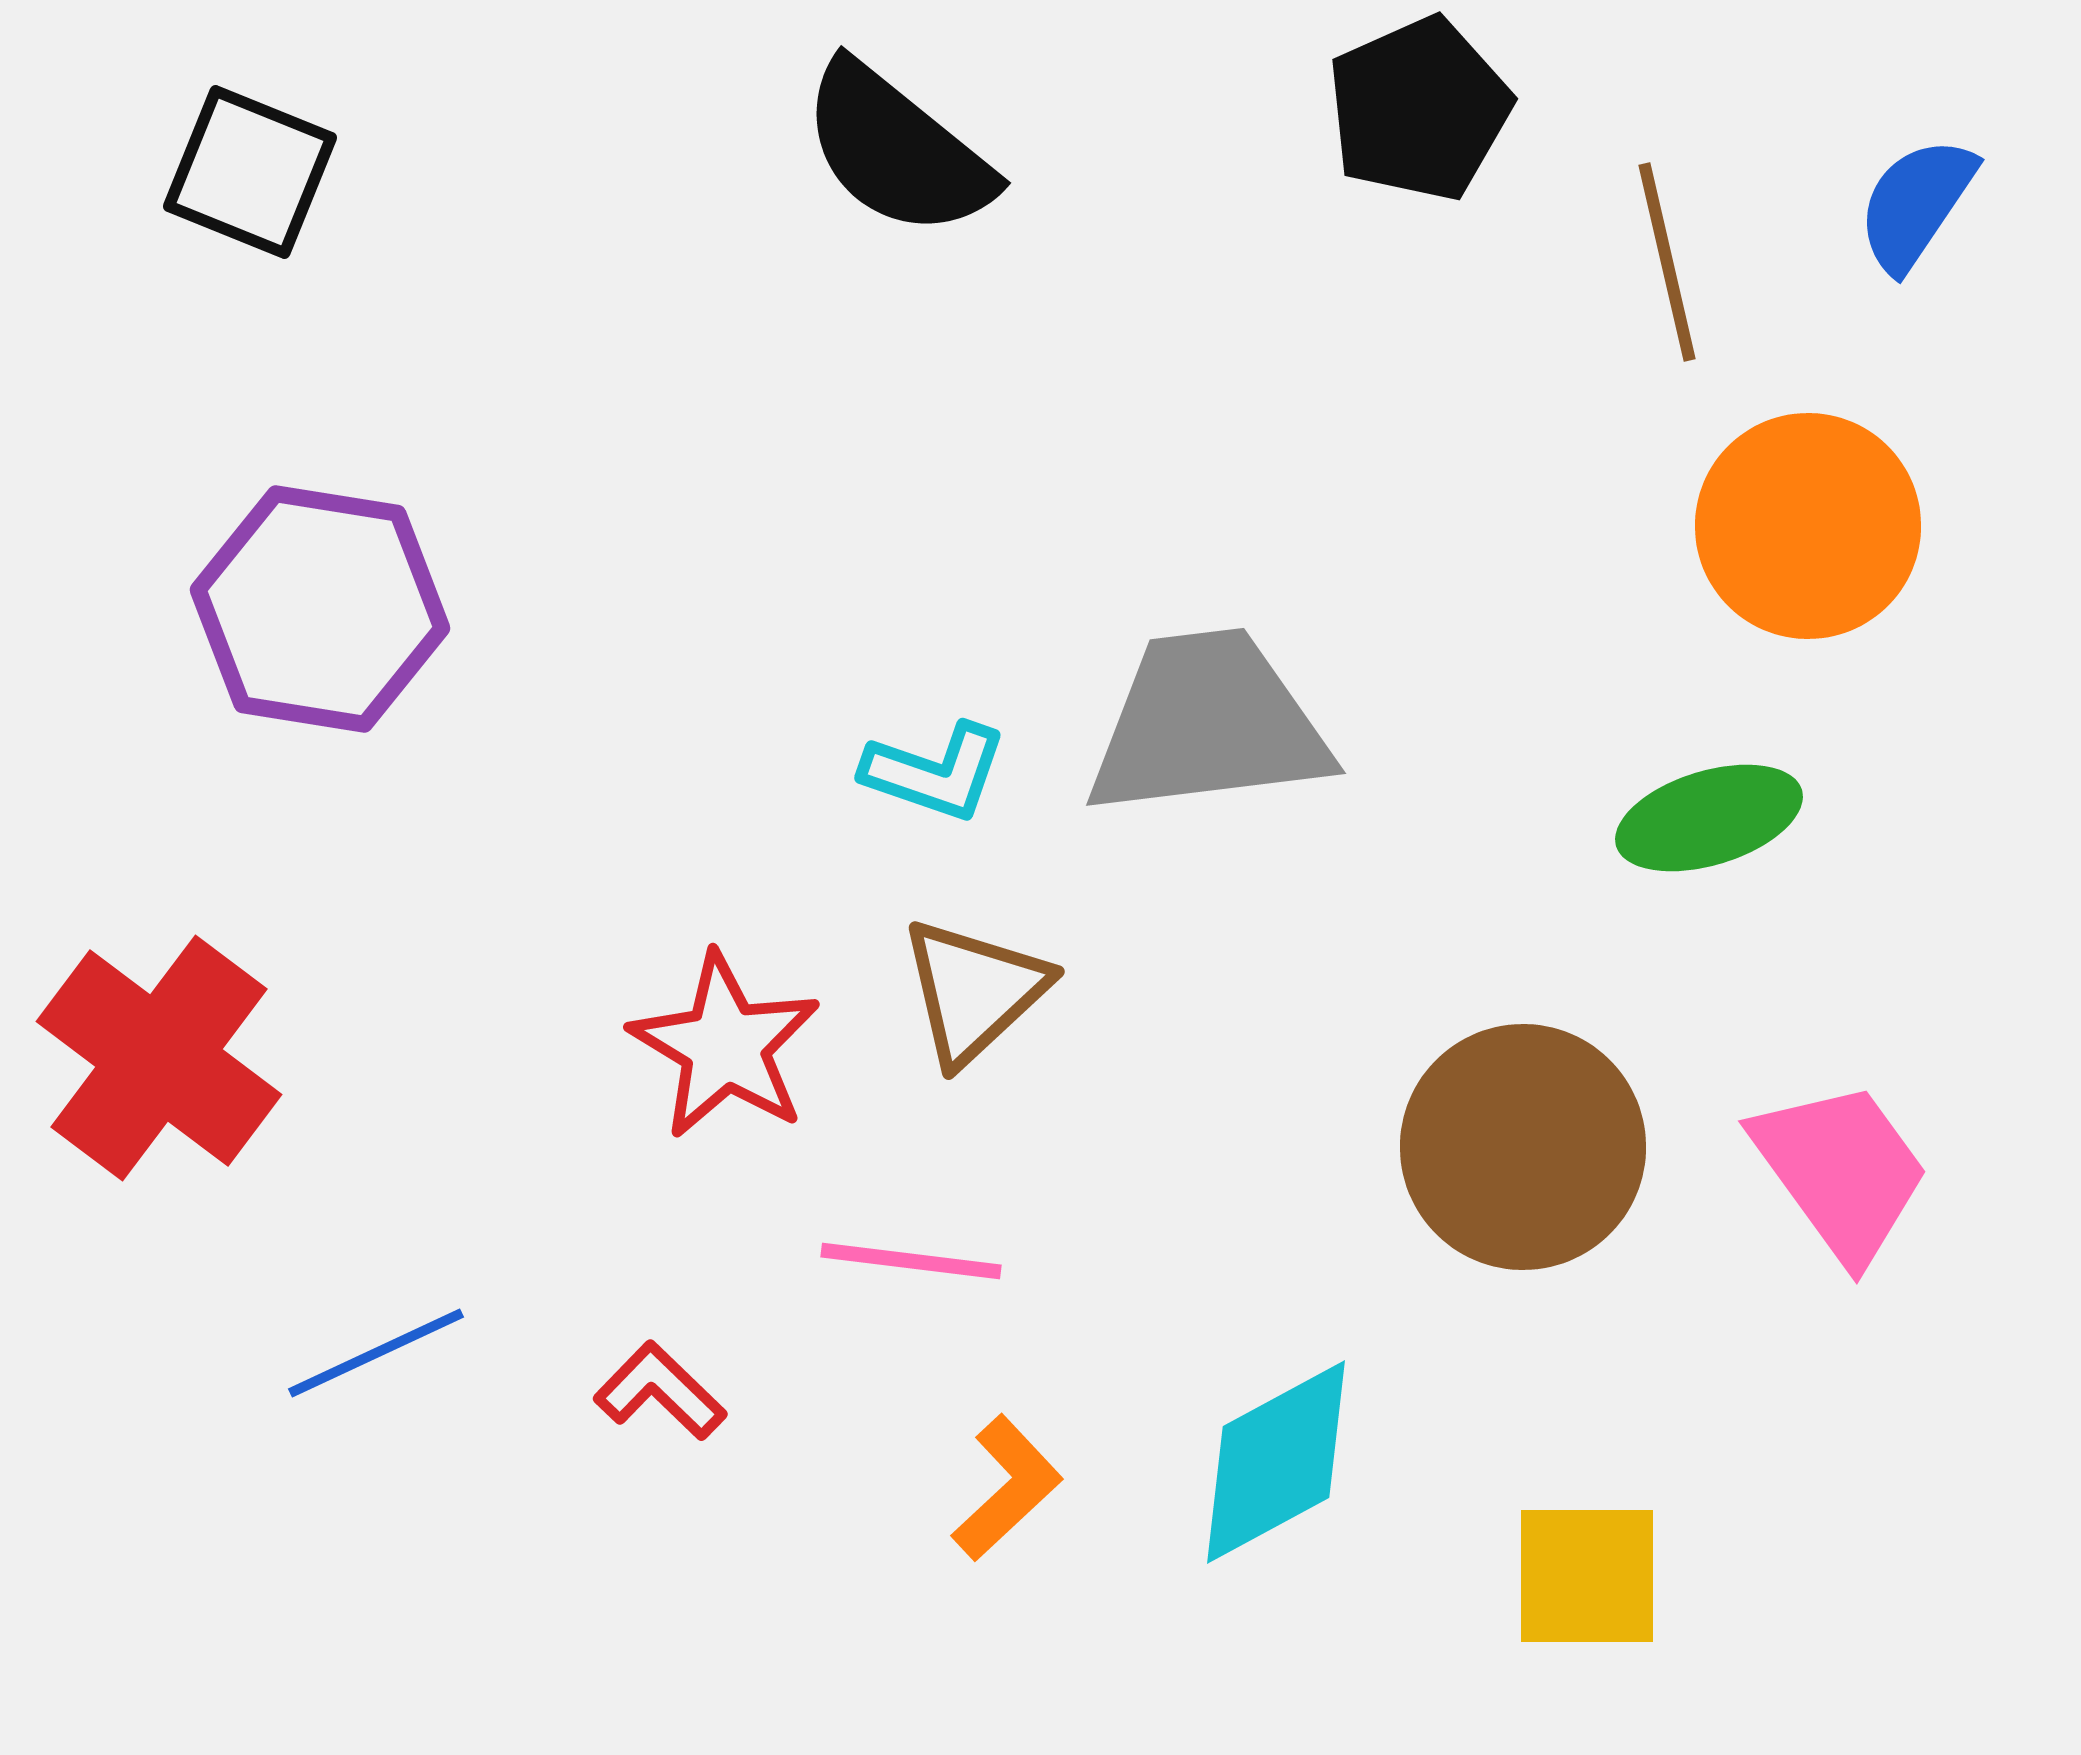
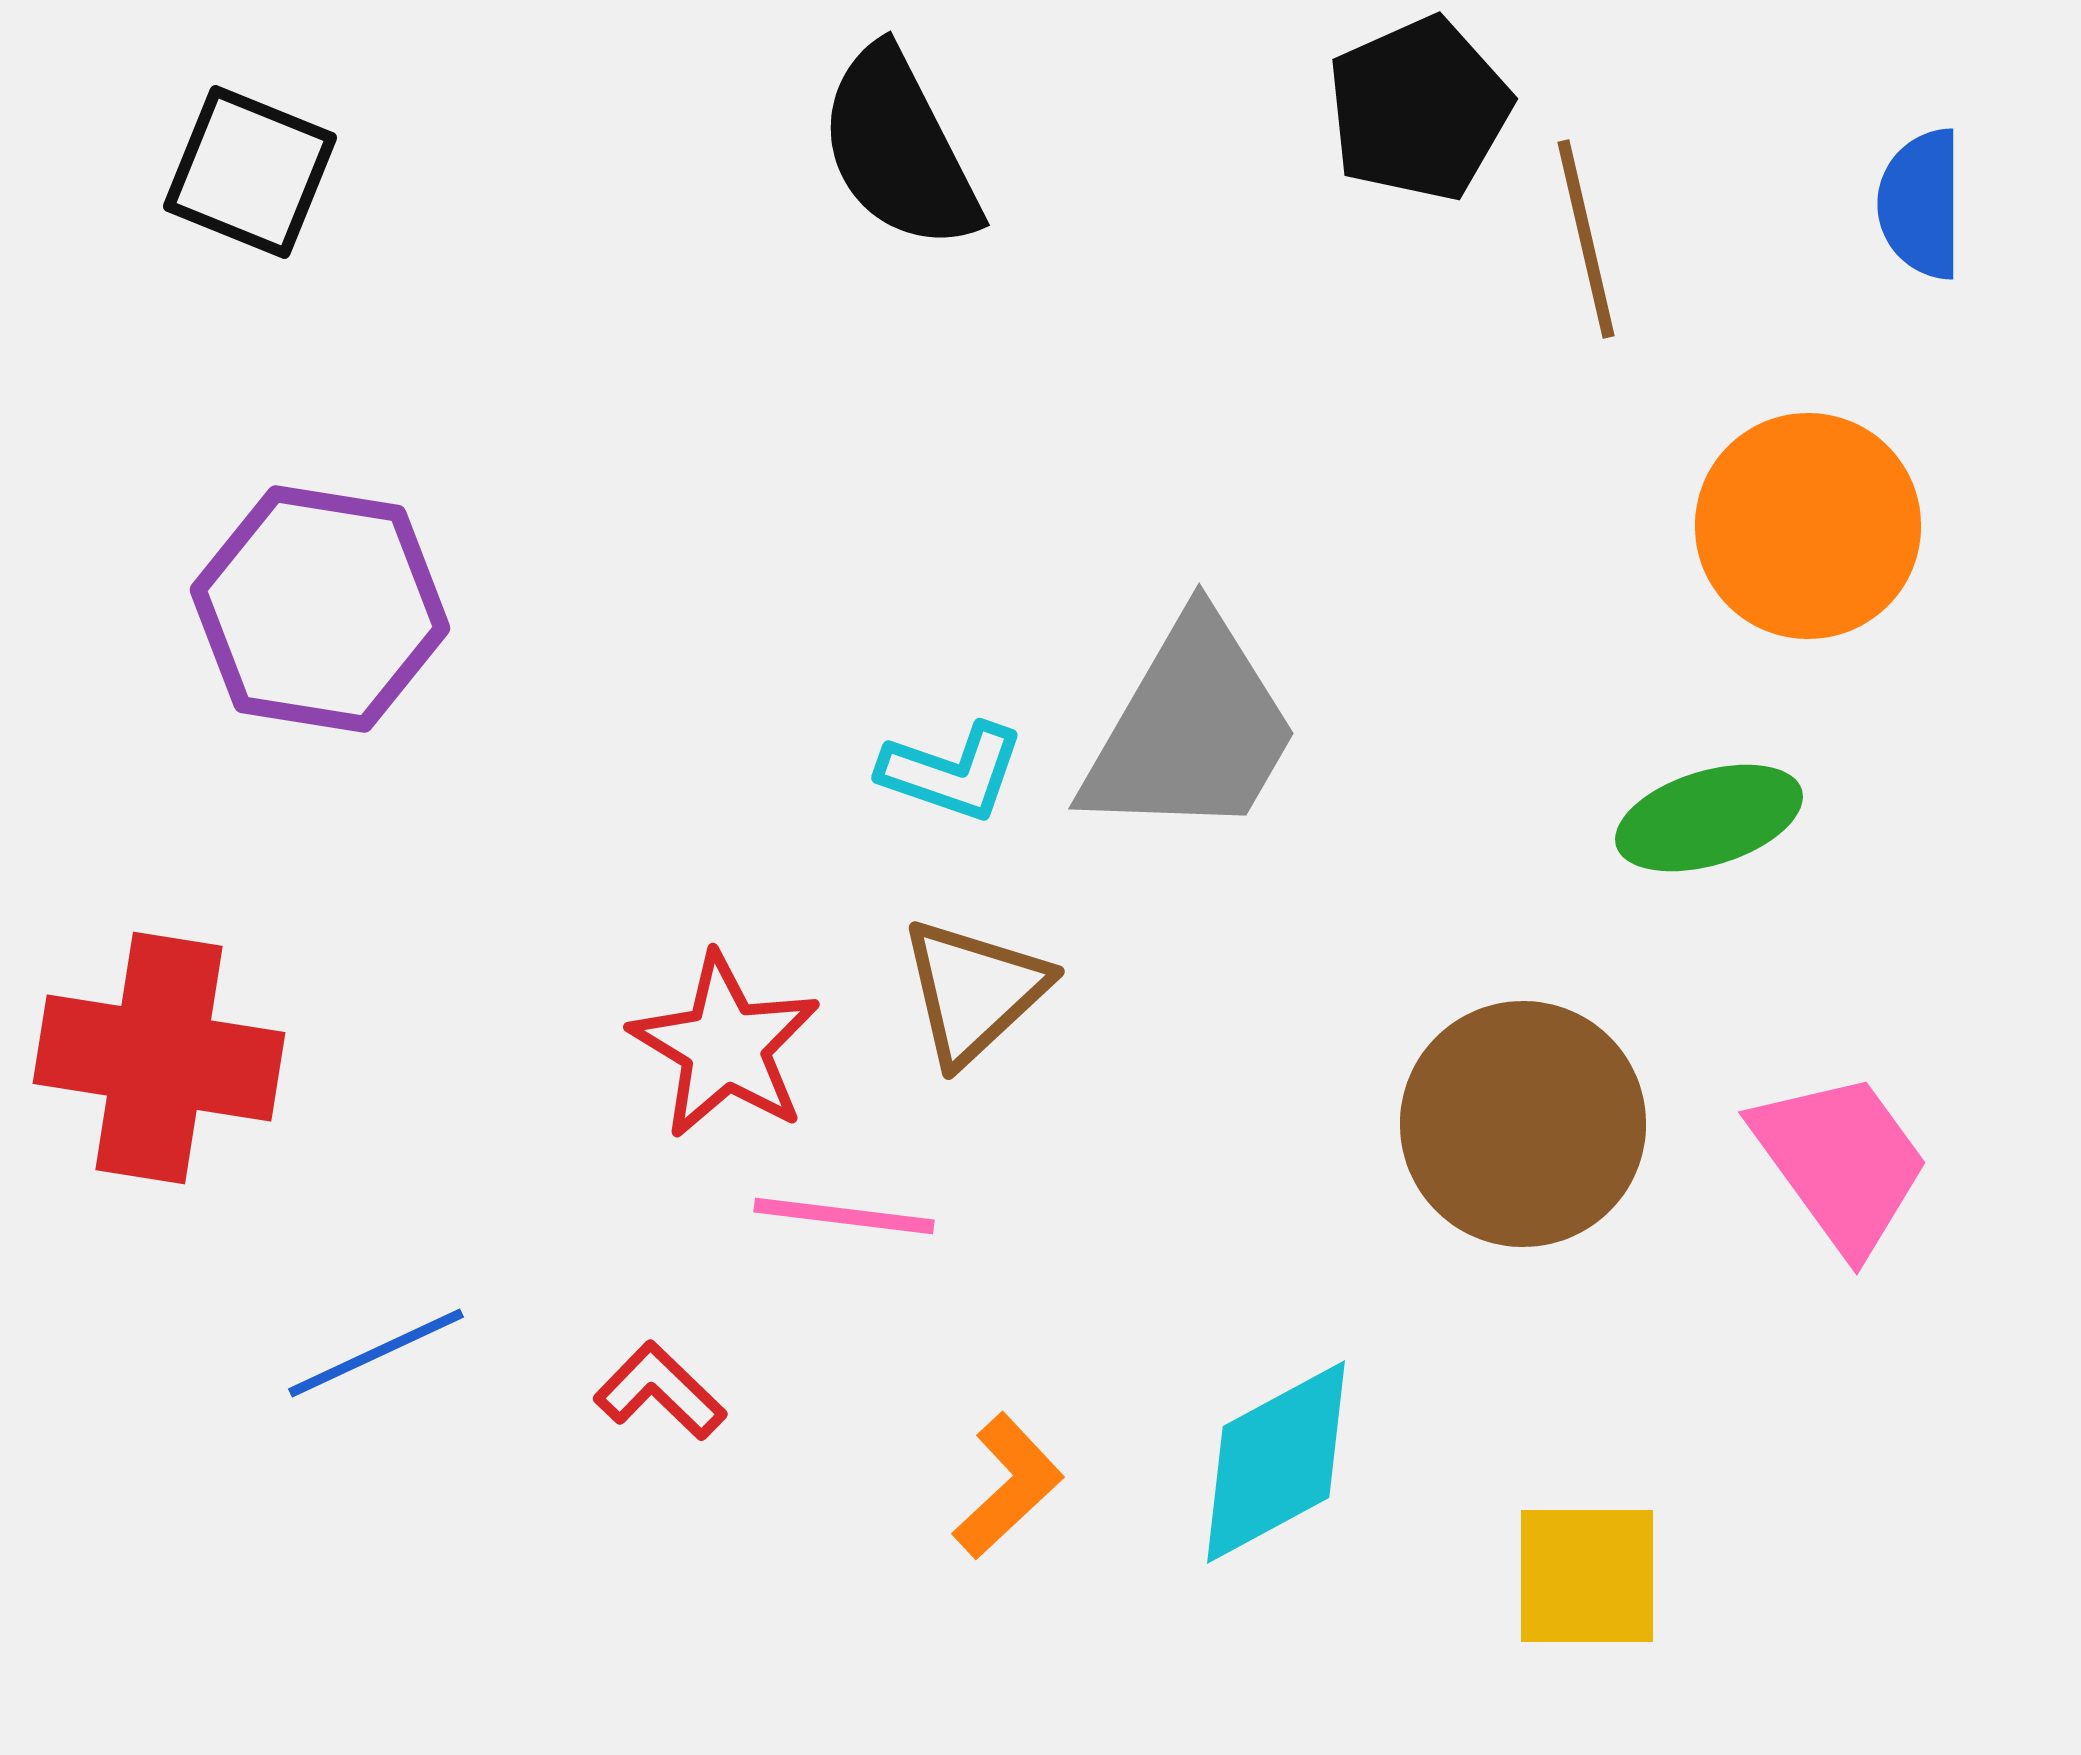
black semicircle: moved 2 px right, 1 px up; rotated 24 degrees clockwise
blue semicircle: moved 5 px right; rotated 34 degrees counterclockwise
brown line: moved 81 px left, 23 px up
gray trapezoid: moved 17 px left, 5 px down; rotated 127 degrees clockwise
cyan L-shape: moved 17 px right
red cross: rotated 28 degrees counterclockwise
brown circle: moved 23 px up
pink trapezoid: moved 9 px up
pink line: moved 67 px left, 45 px up
orange L-shape: moved 1 px right, 2 px up
